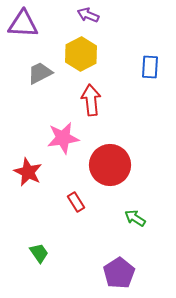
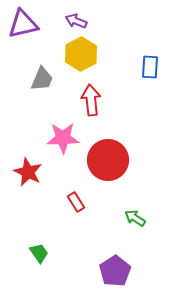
purple arrow: moved 12 px left, 6 px down
purple triangle: rotated 16 degrees counterclockwise
gray trapezoid: moved 2 px right, 6 px down; rotated 140 degrees clockwise
pink star: rotated 8 degrees clockwise
red circle: moved 2 px left, 5 px up
purple pentagon: moved 4 px left, 2 px up
